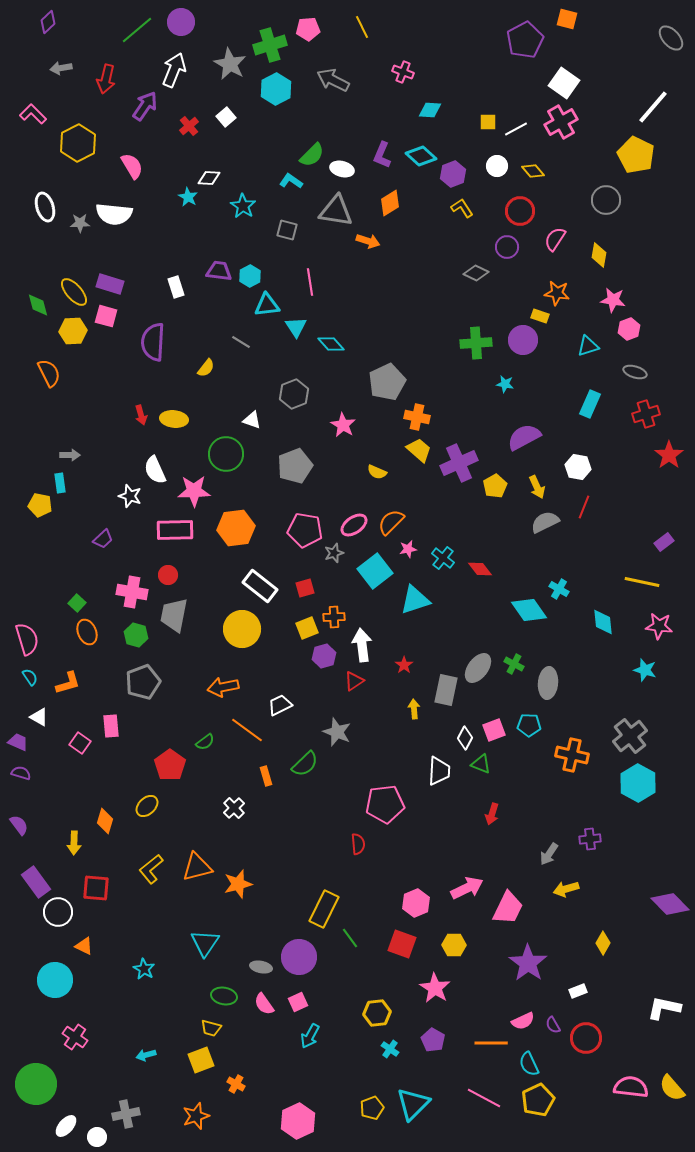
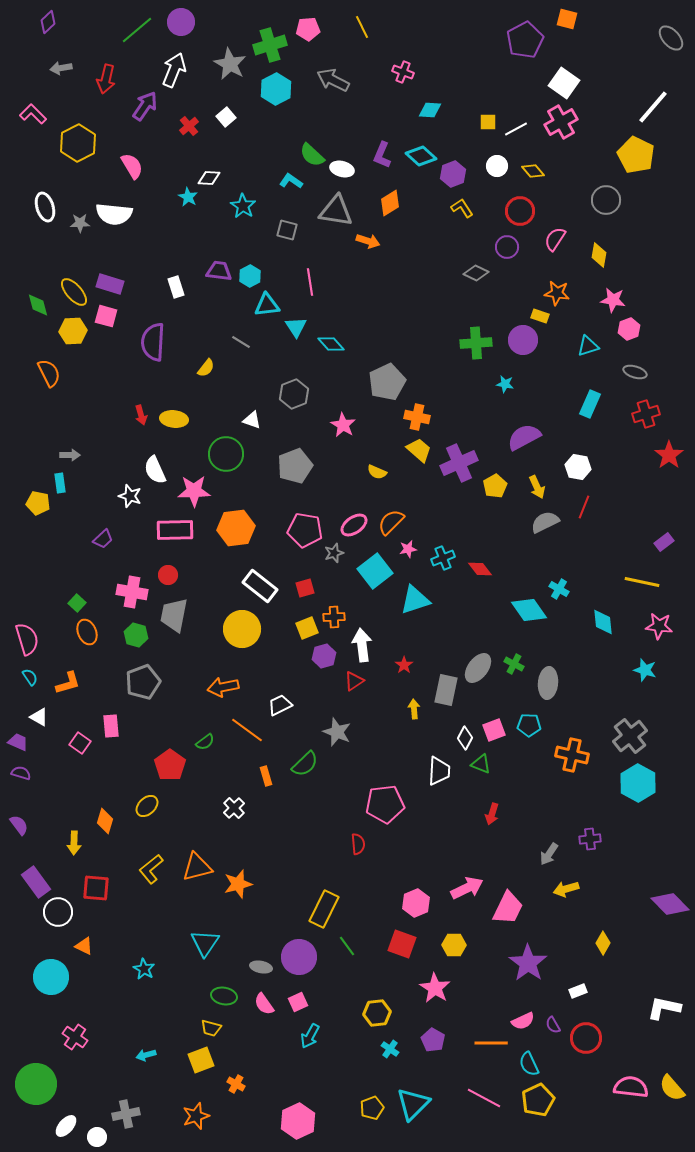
green semicircle at (312, 155): rotated 88 degrees clockwise
yellow pentagon at (40, 505): moved 2 px left, 2 px up
cyan cross at (443, 558): rotated 30 degrees clockwise
green line at (350, 938): moved 3 px left, 8 px down
cyan circle at (55, 980): moved 4 px left, 3 px up
